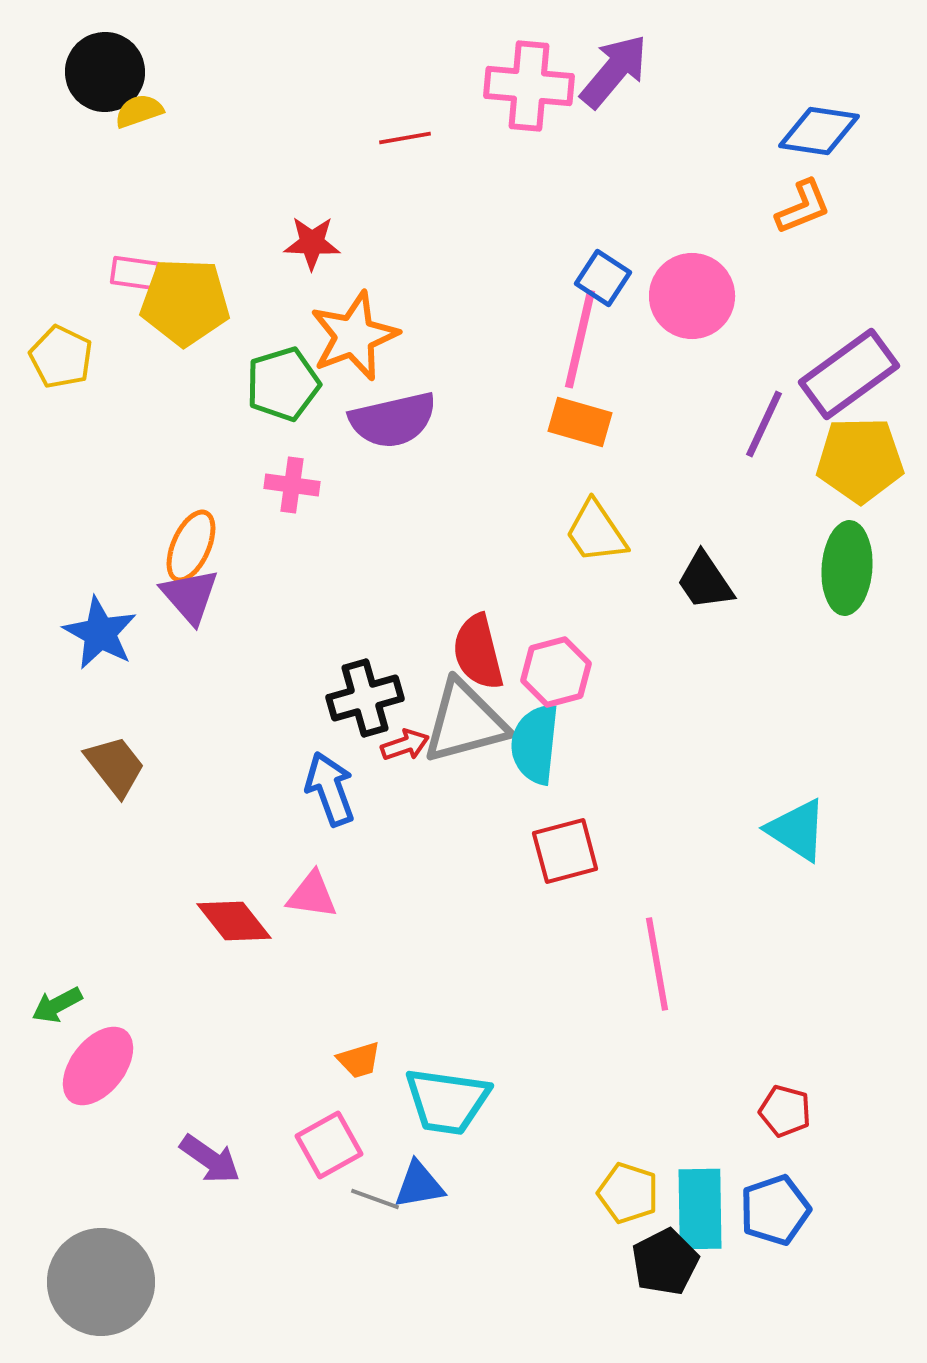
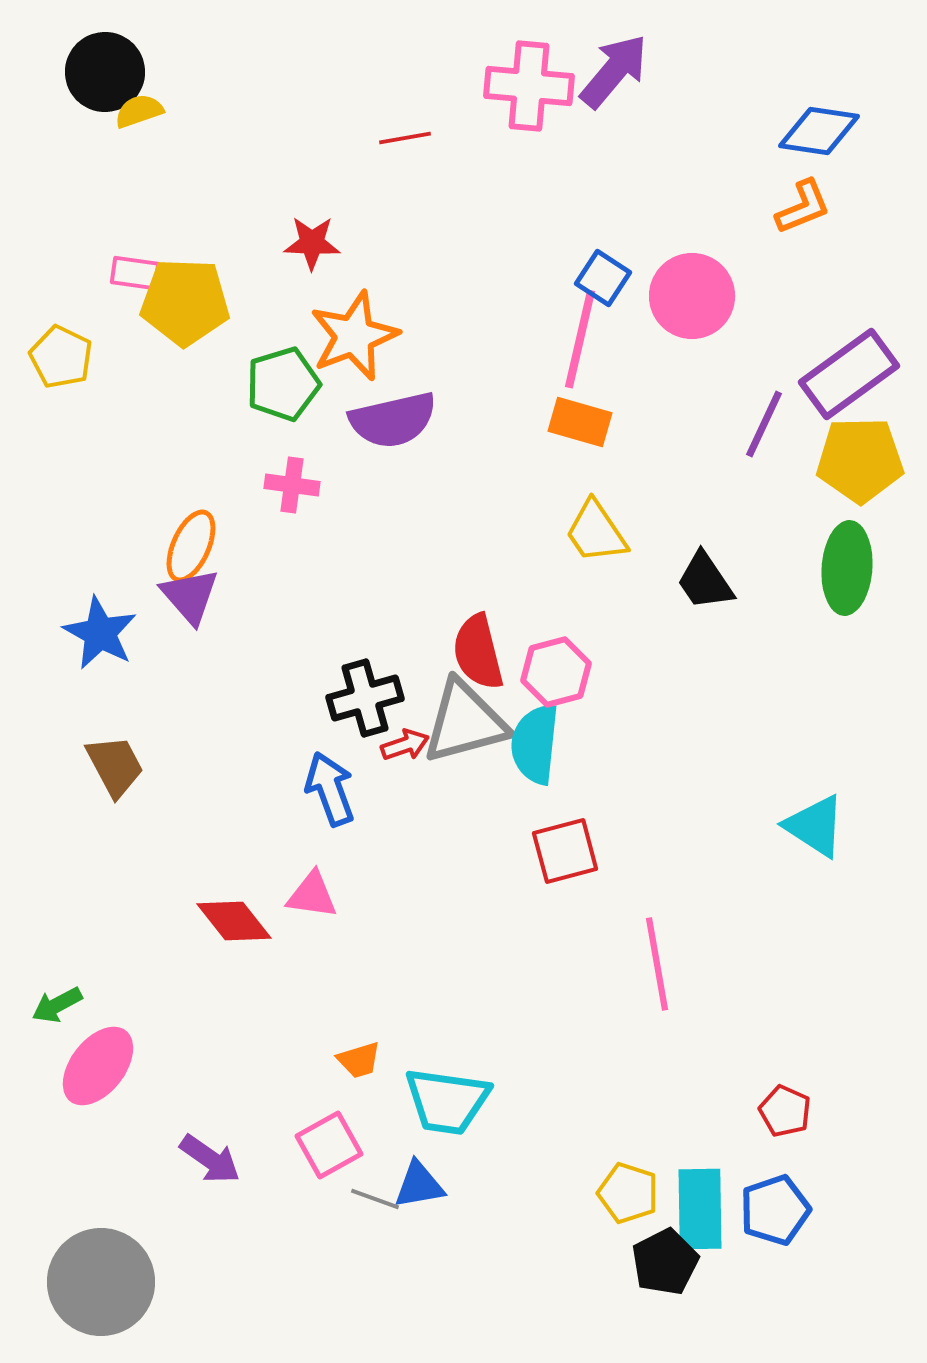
brown trapezoid at (115, 766): rotated 10 degrees clockwise
cyan triangle at (797, 830): moved 18 px right, 4 px up
red pentagon at (785, 1111): rotated 9 degrees clockwise
